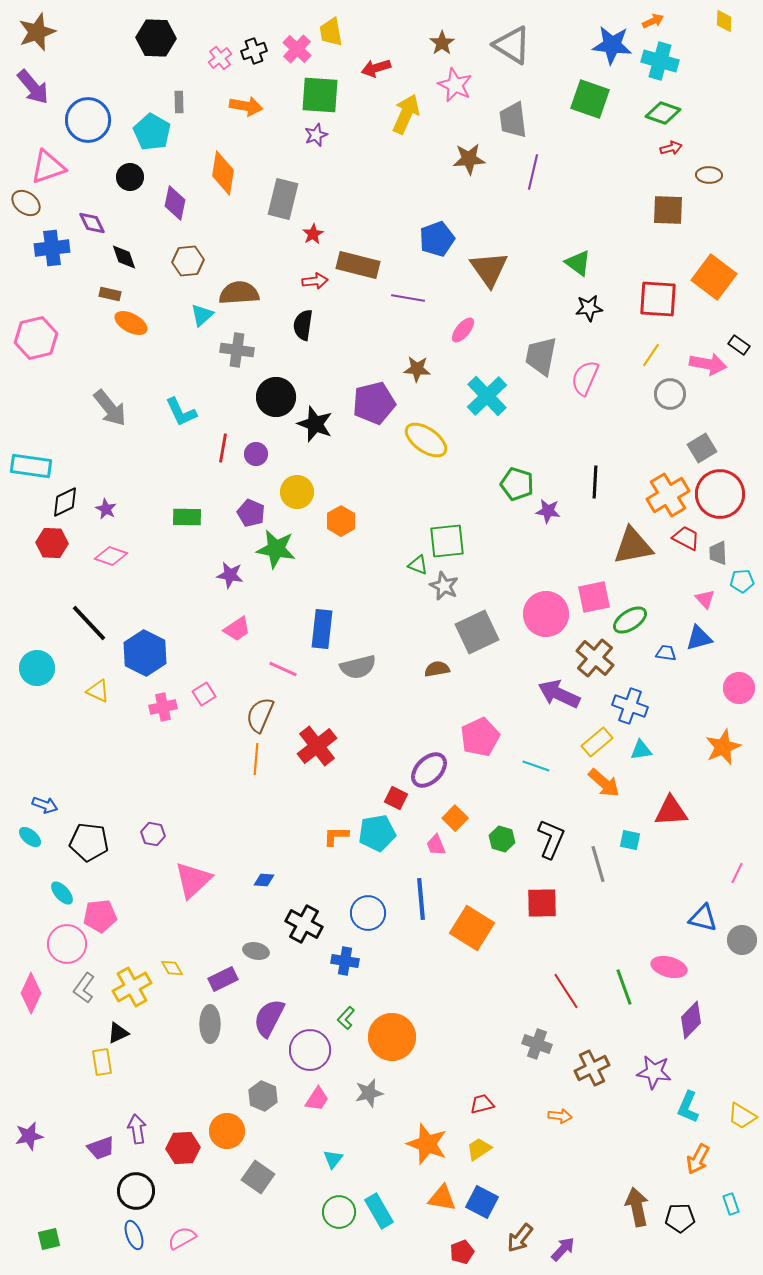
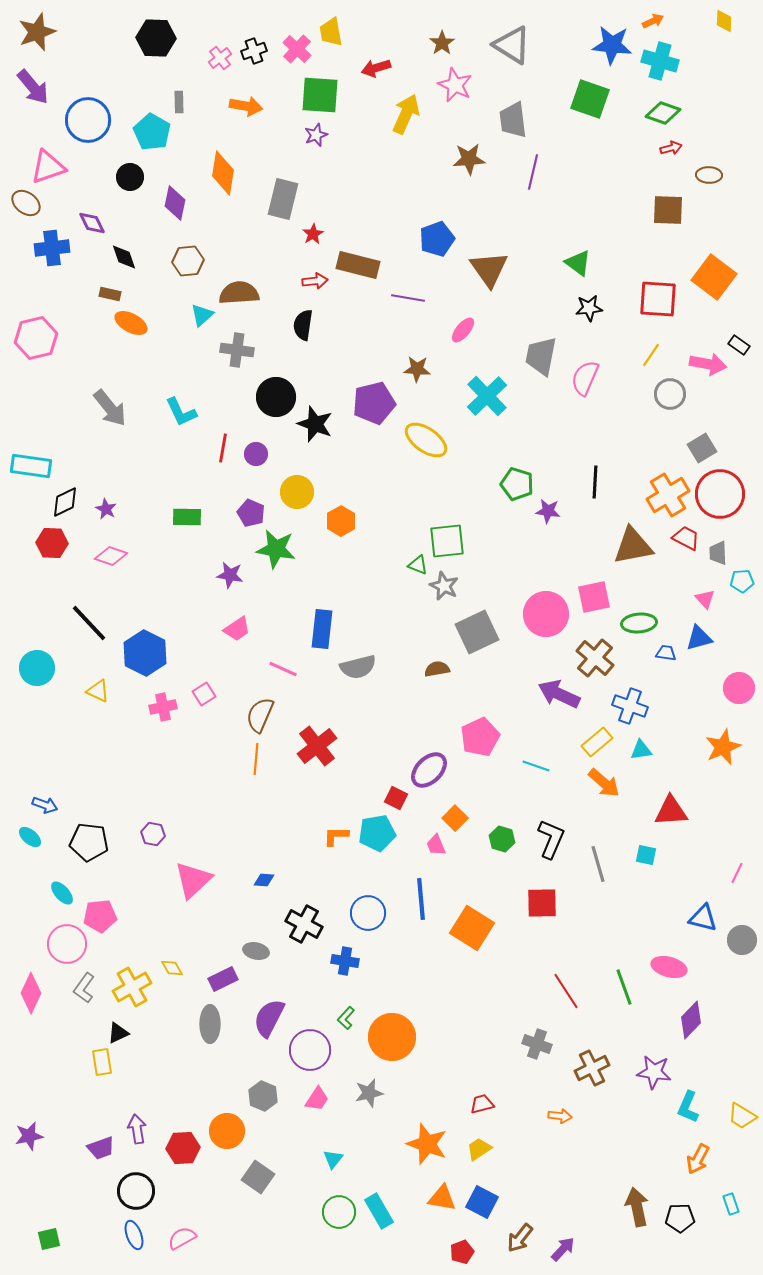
green ellipse at (630, 620): moved 9 px right, 3 px down; rotated 28 degrees clockwise
cyan square at (630, 840): moved 16 px right, 15 px down
